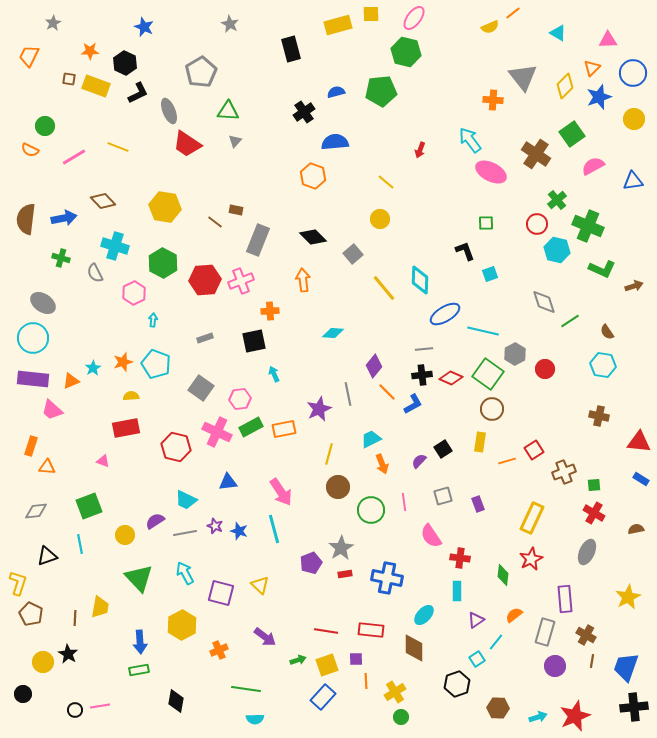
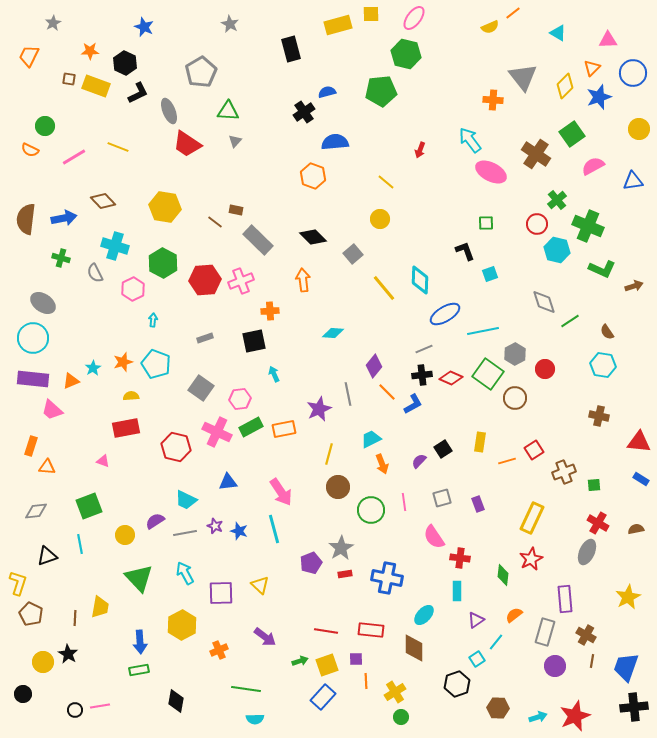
green hexagon at (406, 52): moved 2 px down
blue semicircle at (336, 92): moved 9 px left
yellow circle at (634, 119): moved 5 px right, 10 px down
gray rectangle at (258, 240): rotated 68 degrees counterclockwise
pink hexagon at (134, 293): moved 1 px left, 4 px up
cyan line at (483, 331): rotated 24 degrees counterclockwise
gray line at (424, 349): rotated 18 degrees counterclockwise
brown circle at (492, 409): moved 23 px right, 11 px up
gray square at (443, 496): moved 1 px left, 2 px down
red cross at (594, 513): moved 4 px right, 10 px down
pink semicircle at (431, 536): moved 3 px right, 1 px down
purple square at (221, 593): rotated 16 degrees counterclockwise
green arrow at (298, 660): moved 2 px right, 1 px down
